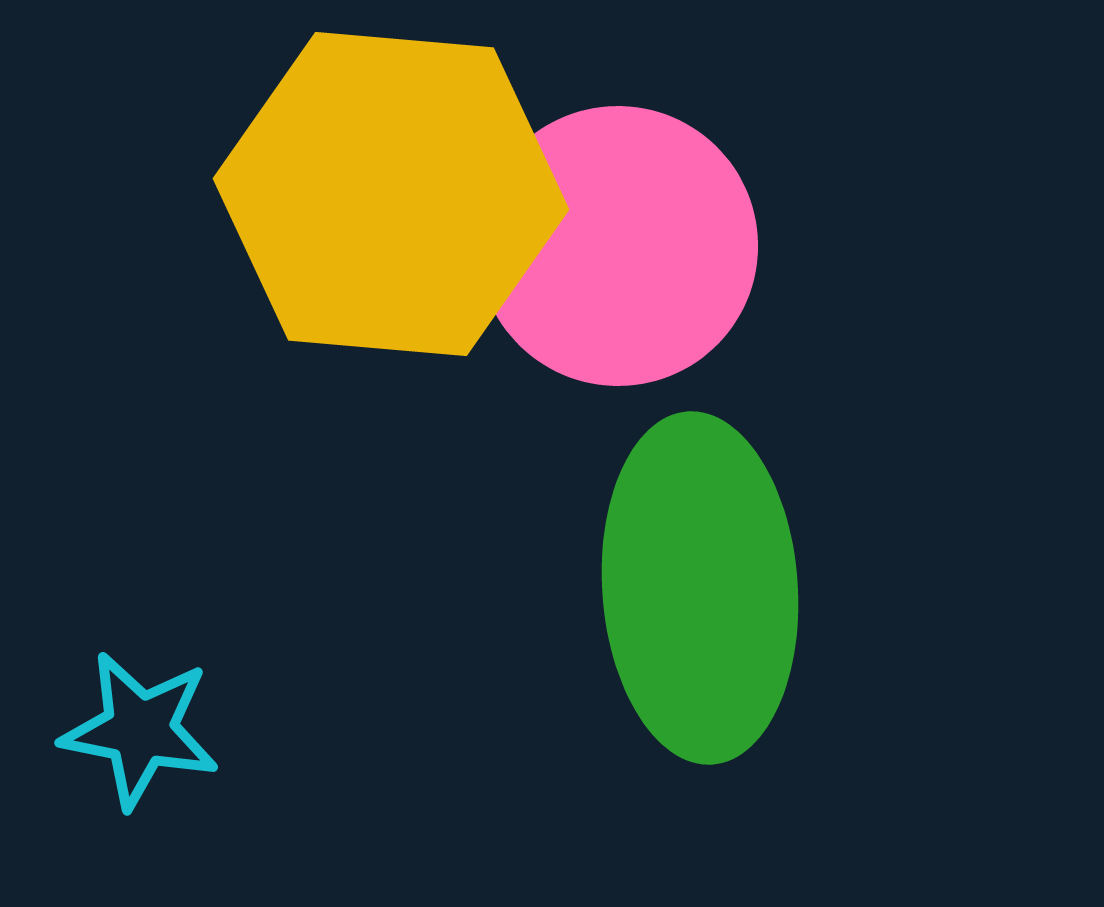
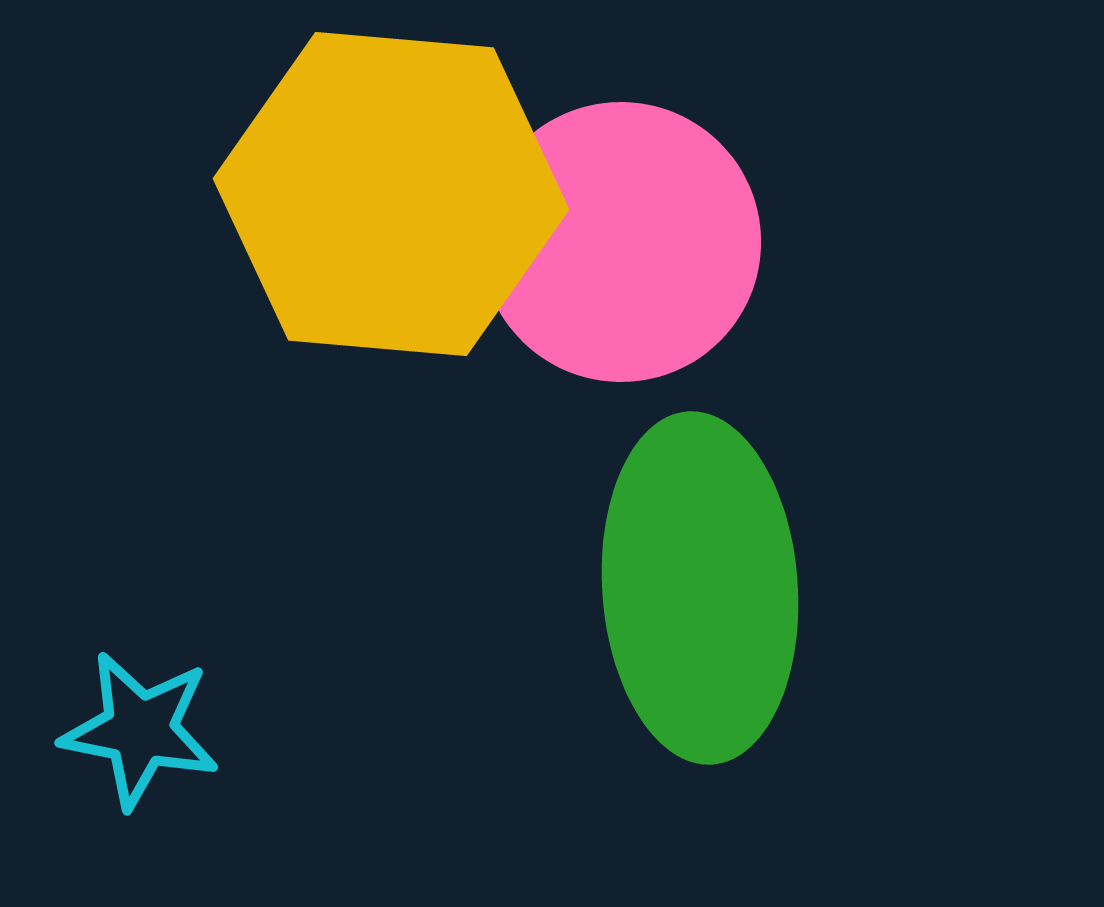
pink circle: moved 3 px right, 4 px up
